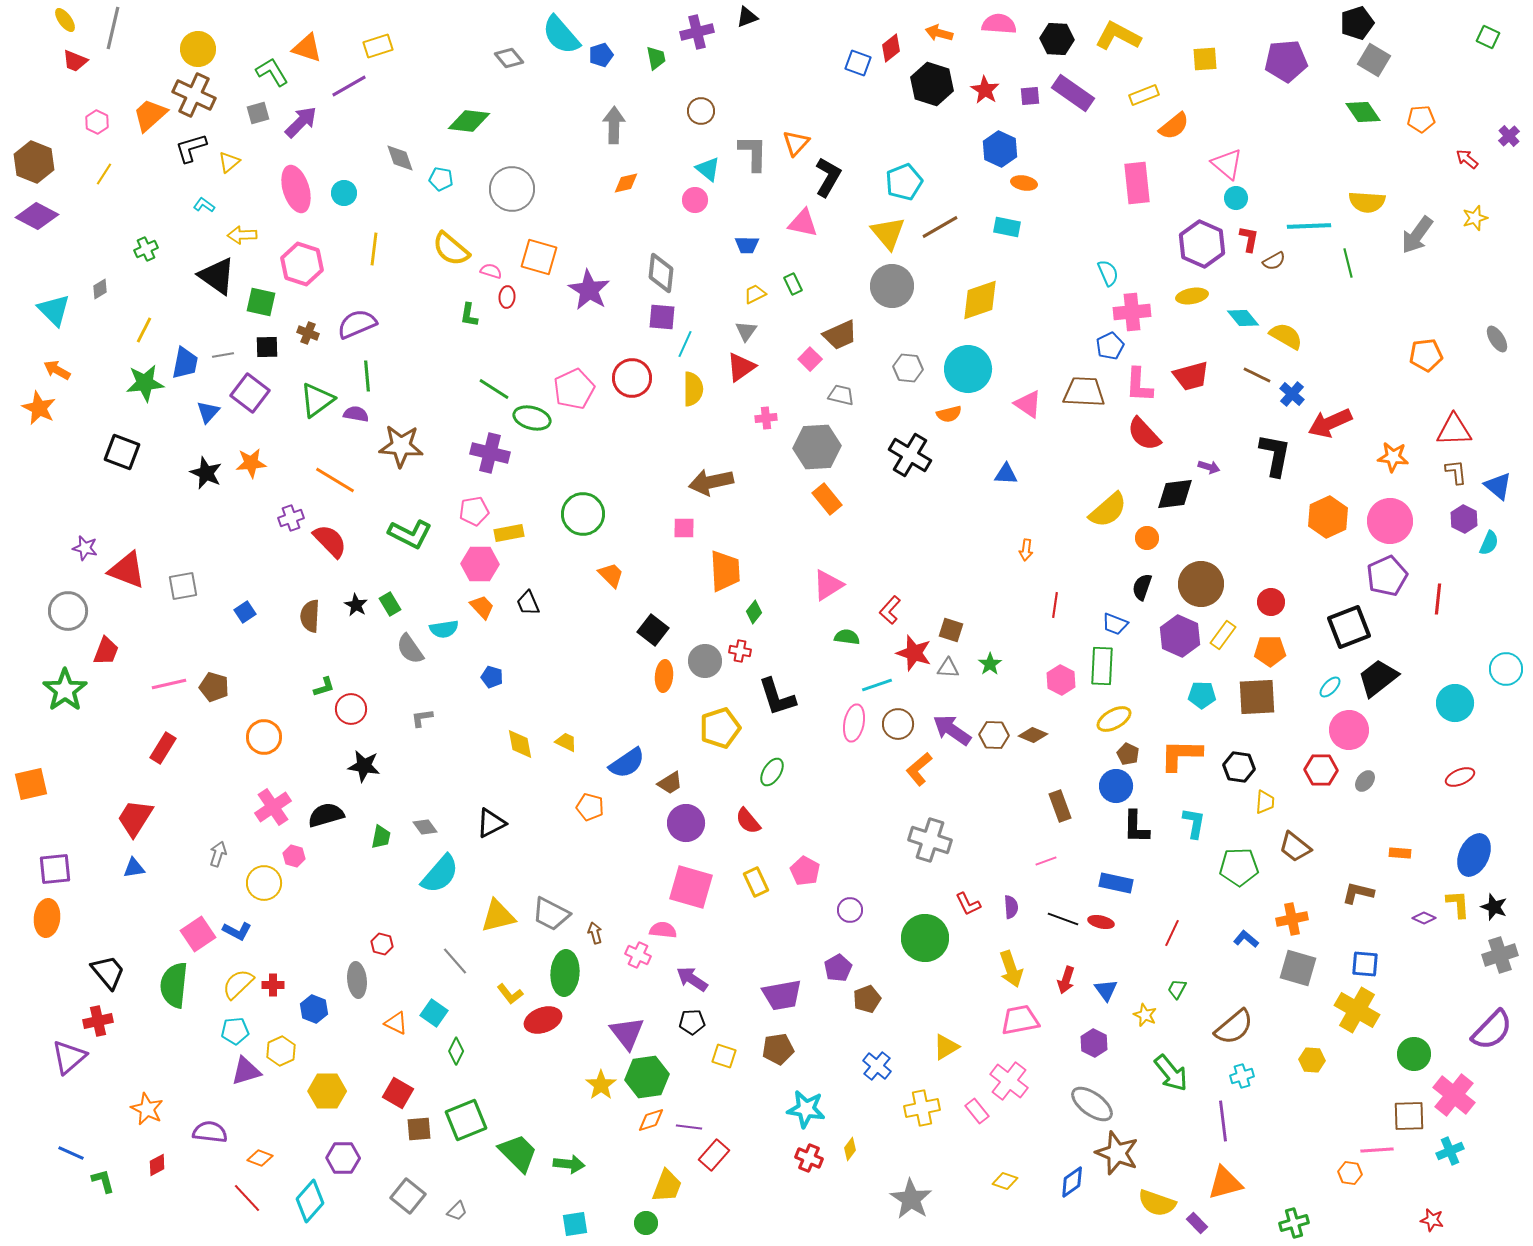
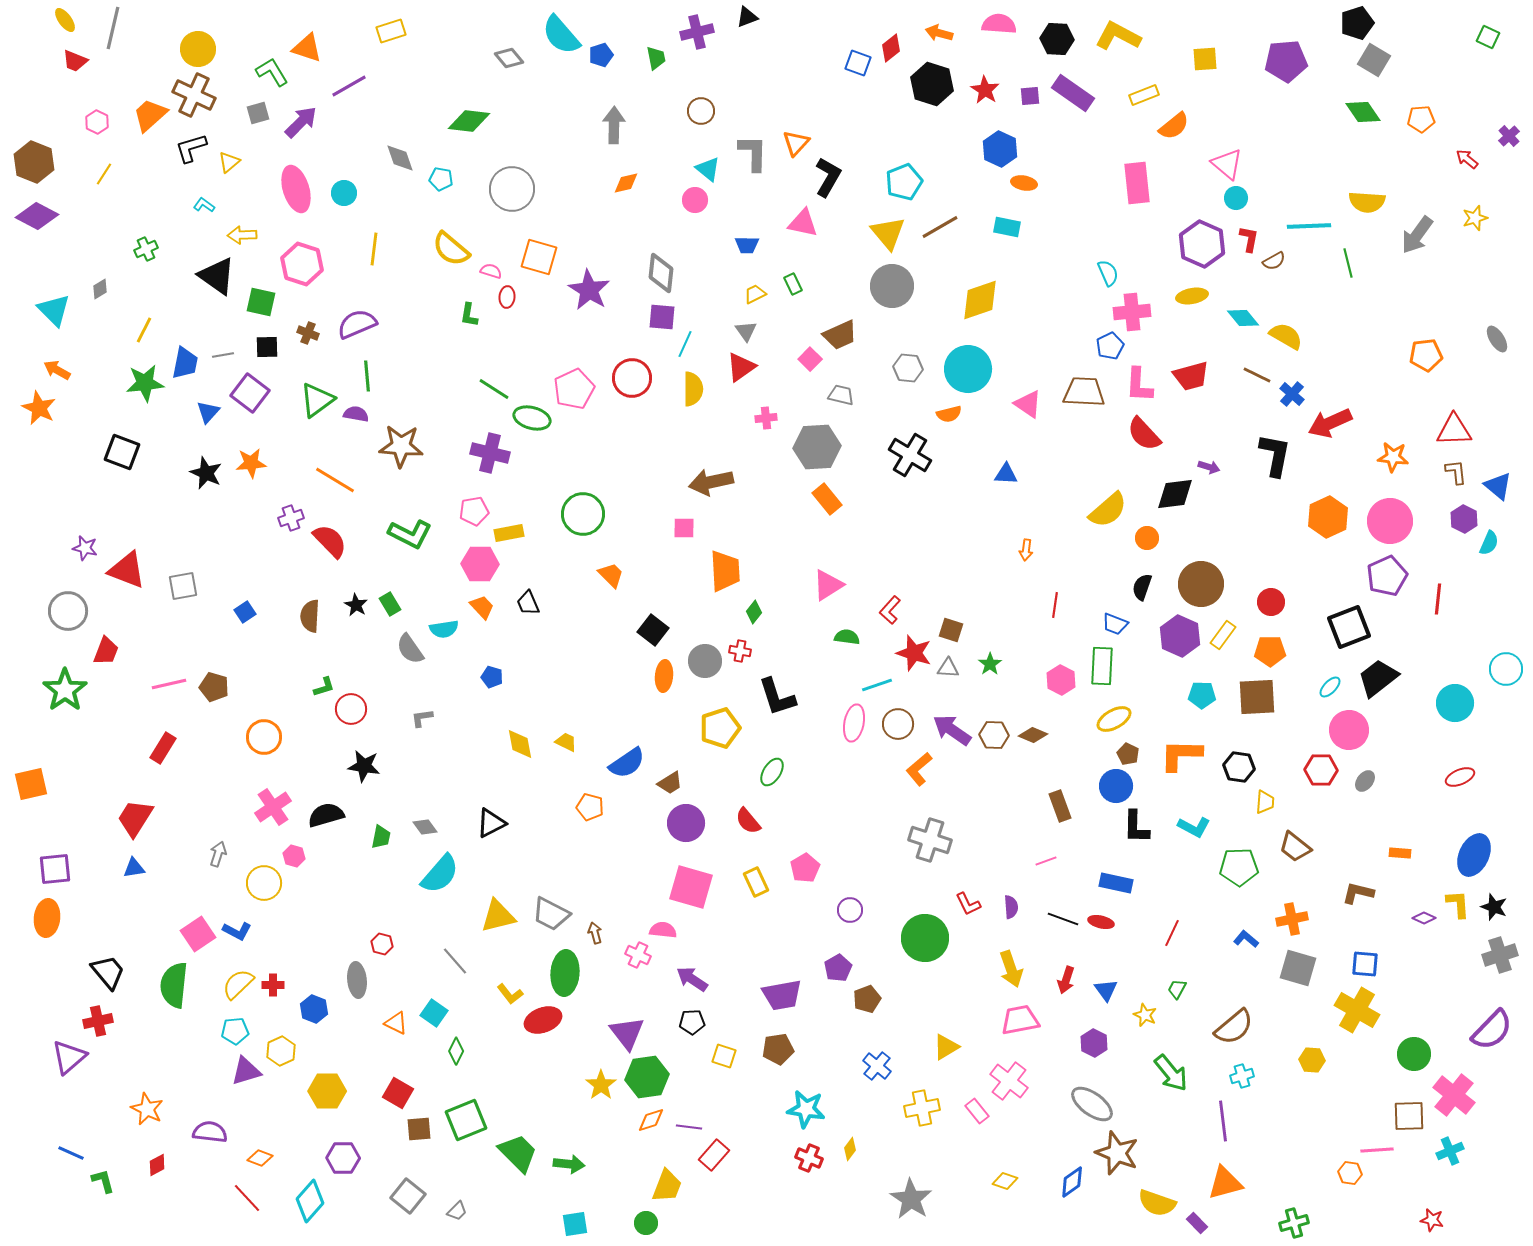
yellow rectangle at (378, 46): moved 13 px right, 15 px up
gray triangle at (746, 331): rotated 10 degrees counterclockwise
cyan L-shape at (1194, 823): moved 4 px down; rotated 108 degrees clockwise
pink pentagon at (805, 871): moved 3 px up; rotated 12 degrees clockwise
